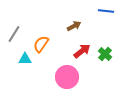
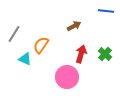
orange semicircle: moved 1 px down
red arrow: moved 1 px left, 3 px down; rotated 36 degrees counterclockwise
cyan triangle: rotated 24 degrees clockwise
